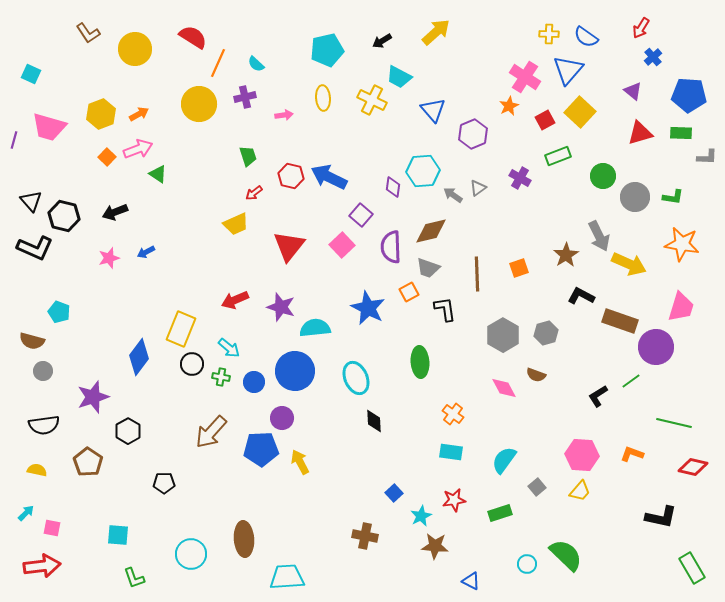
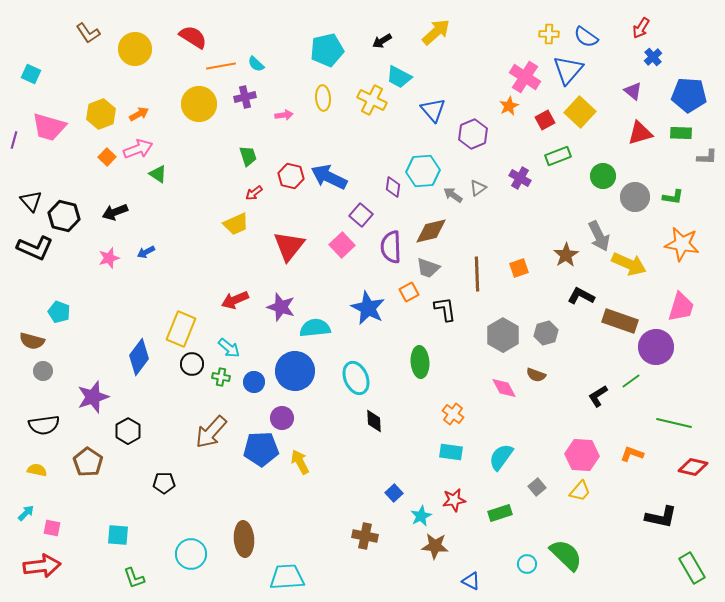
orange line at (218, 63): moved 3 px right, 3 px down; rotated 56 degrees clockwise
cyan semicircle at (504, 460): moved 3 px left, 3 px up
